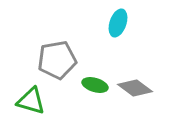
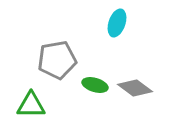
cyan ellipse: moved 1 px left
green triangle: moved 4 px down; rotated 16 degrees counterclockwise
